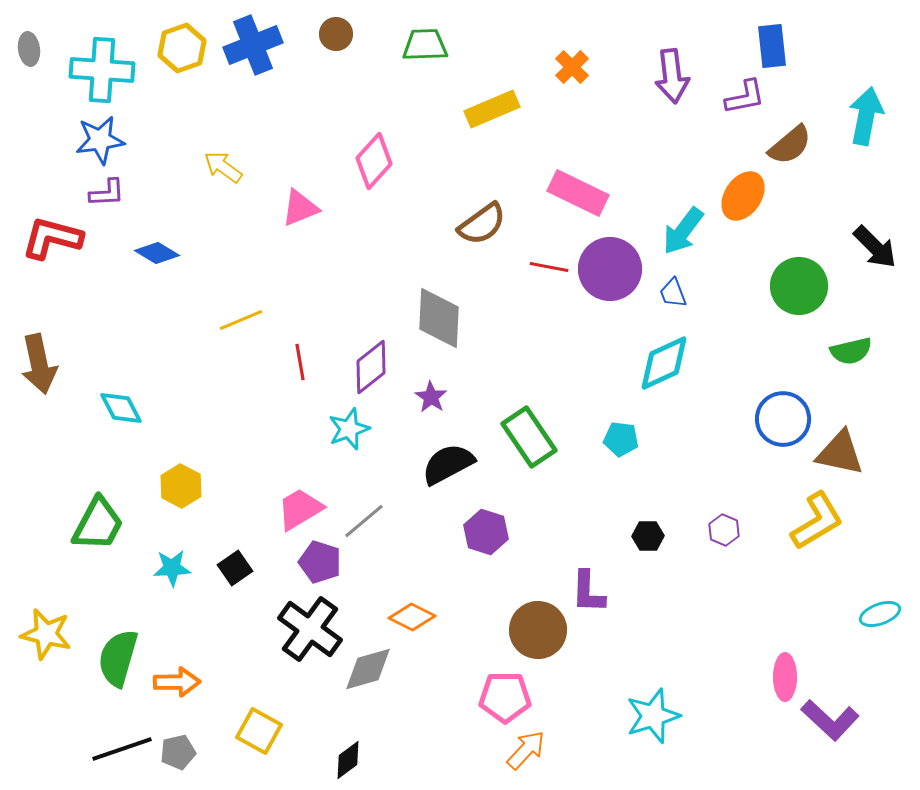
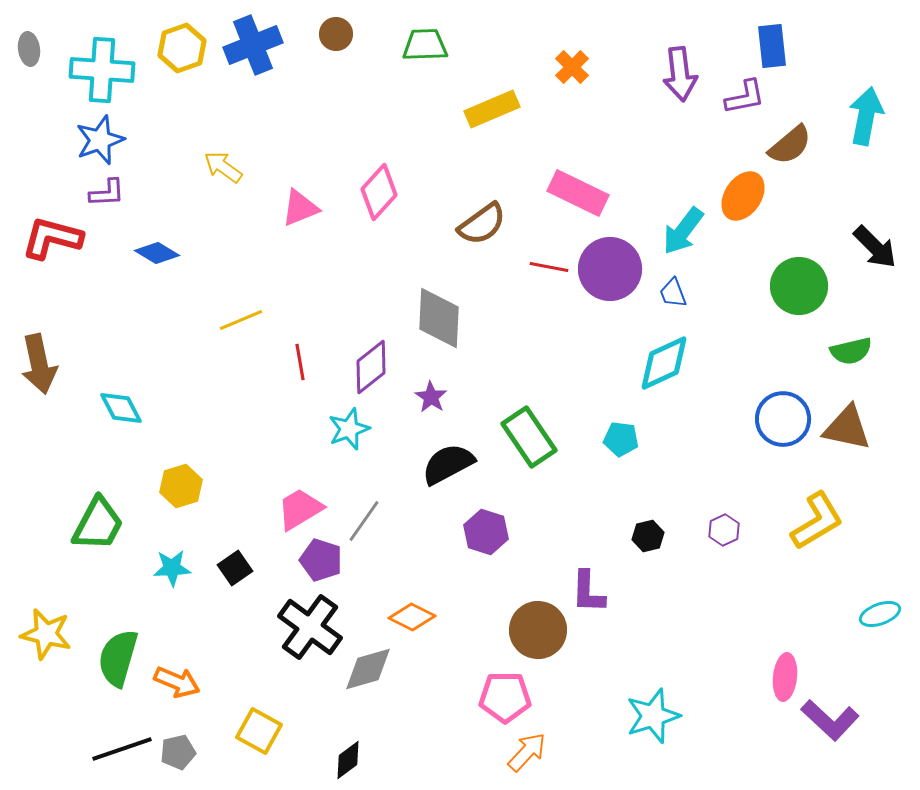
purple arrow at (672, 76): moved 8 px right, 2 px up
blue star at (100, 140): rotated 12 degrees counterclockwise
pink diamond at (374, 161): moved 5 px right, 31 px down
brown triangle at (840, 453): moved 7 px right, 25 px up
yellow hexagon at (181, 486): rotated 15 degrees clockwise
gray line at (364, 521): rotated 15 degrees counterclockwise
purple hexagon at (724, 530): rotated 12 degrees clockwise
black hexagon at (648, 536): rotated 12 degrees counterclockwise
purple pentagon at (320, 562): moved 1 px right, 2 px up
black cross at (310, 629): moved 2 px up
pink ellipse at (785, 677): rotated 6 degrees clockwise
orange arrow at (177, 682): rotated 24 degrees clockwise
orange arrow at (526, 750): moved 1 px right, 2 px down
